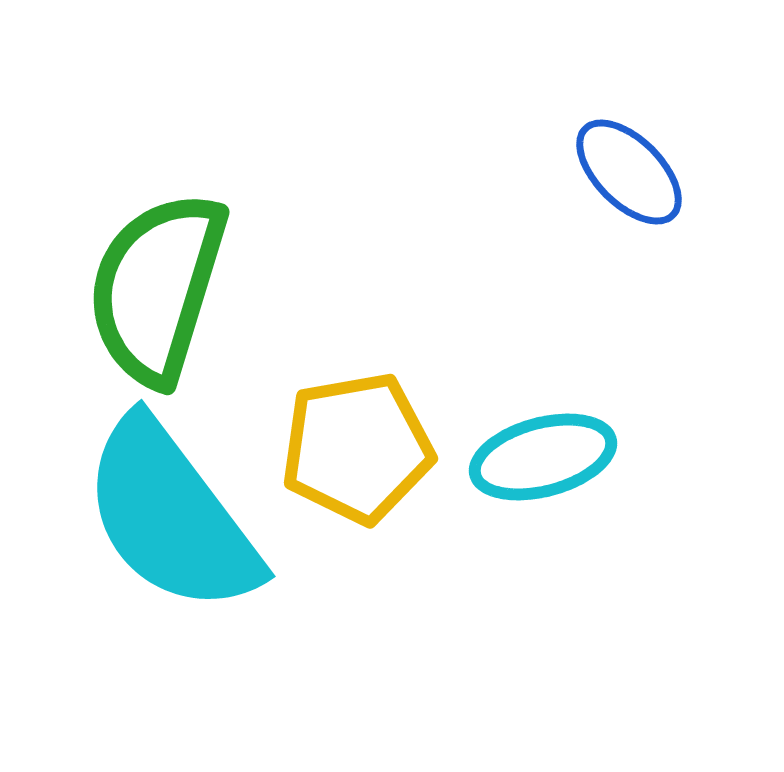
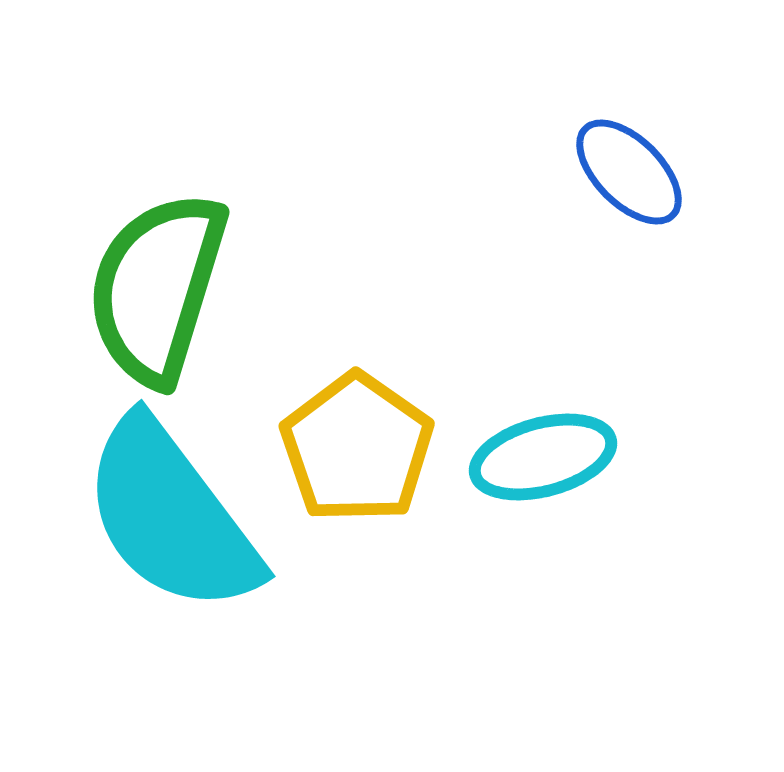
yellow pentagon: rotated 27 degrees counterclockwise
